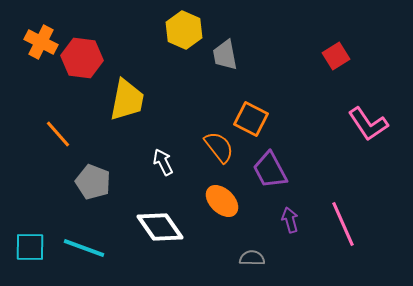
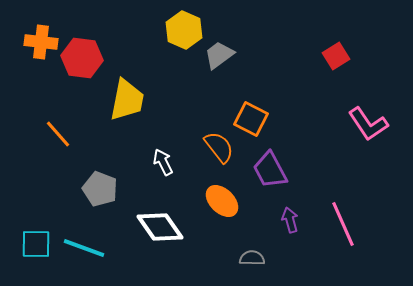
orange cross: rotated 20 degrees counterclockwise
gray trapezoid: moved 6 px left; rotated 64 degrees clockwise
gray pentagon: moved 7 px right, 7 px down
cyan square: moved 6 px right, 3 px up
